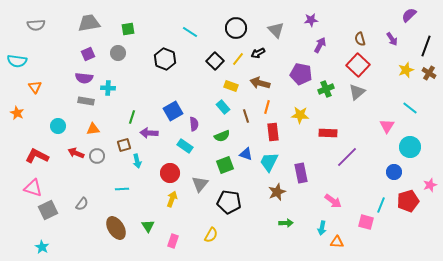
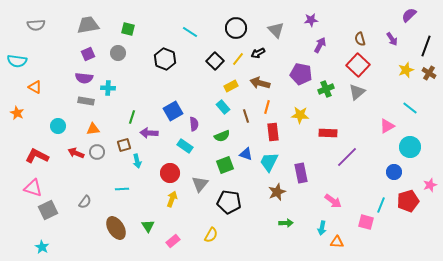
gray trapezoid at (89, 23): moved 1 px left, 2 px down
green square at (128, 29): rotated 24 degrees clockwise
yellow rectangle at (231, 86): rotated 48 degrees counterclockwise
orange triangle at (35, 87): rotated 24 degrees counterclockwise
pink triangle at (387, 126): rotated 28 degrees clockwise
gray circle at (97, 156): moved 4 px up
gray semicircle at (82, 204): moved 3 px right, 2 px up
pink rectangle at (173, 241): rotated 32 degrees clockwise
